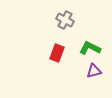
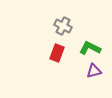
gray cross: moved 2 px left, 6 px down
